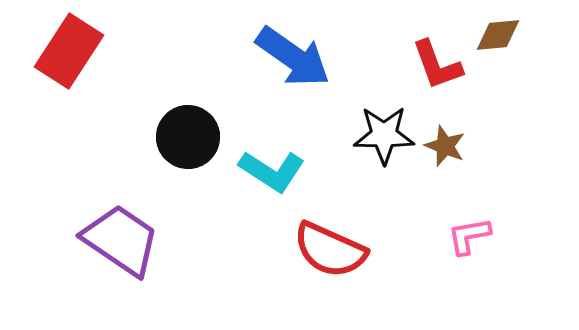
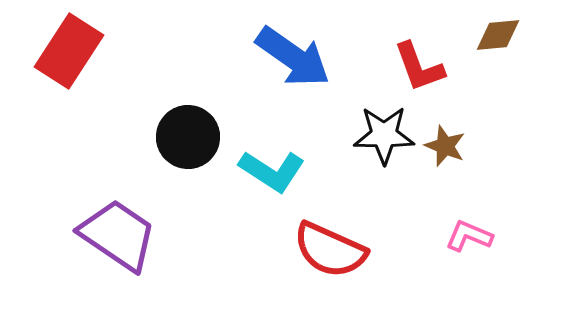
red L-shape: moved 18 px left, 2 px down
pink L-shape: rotated 33 degrees clockwise
purple trapezoid: moved 3 px left, 5 px up
